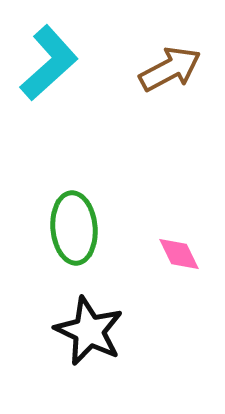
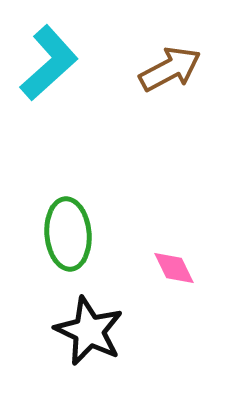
green ellipse: moved 6 px left, 6 px down
pink diamond: moved 5 px left, 14 px down
